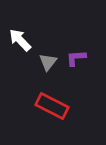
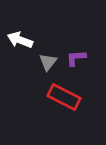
white arrow: rotated 25 degrees counterclockwise
red rectangle: moved 12 px right, 9 px up
